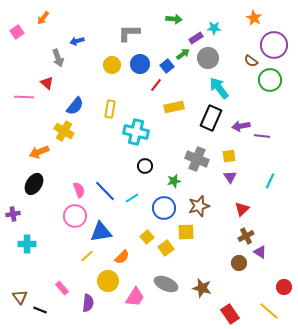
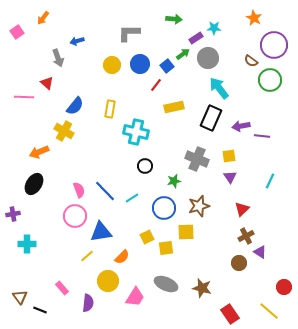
yellow square at (147, 237): rotated 16 degrees clockwise
yellow square at (166, 248): rotated 28 degrees clockwise
